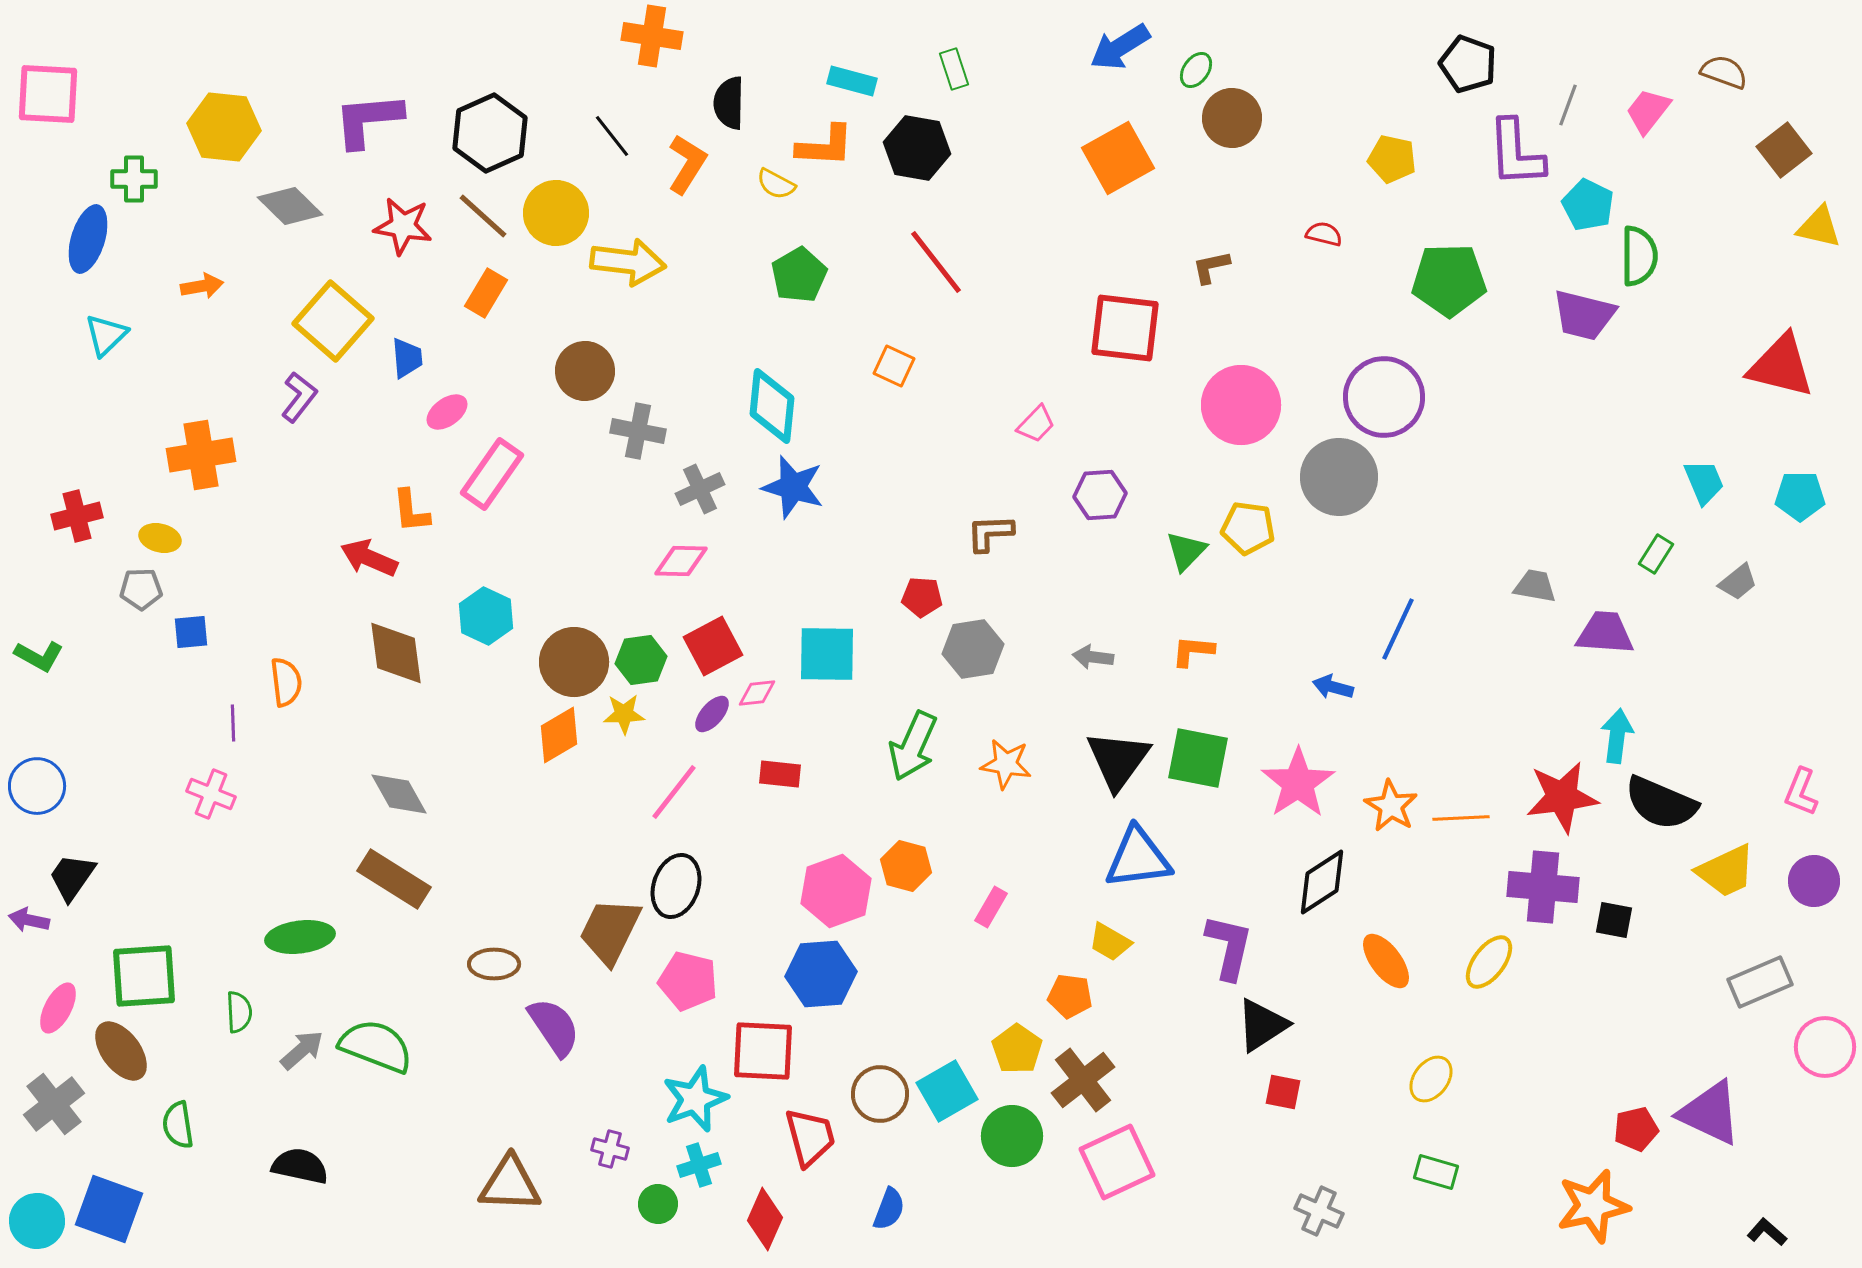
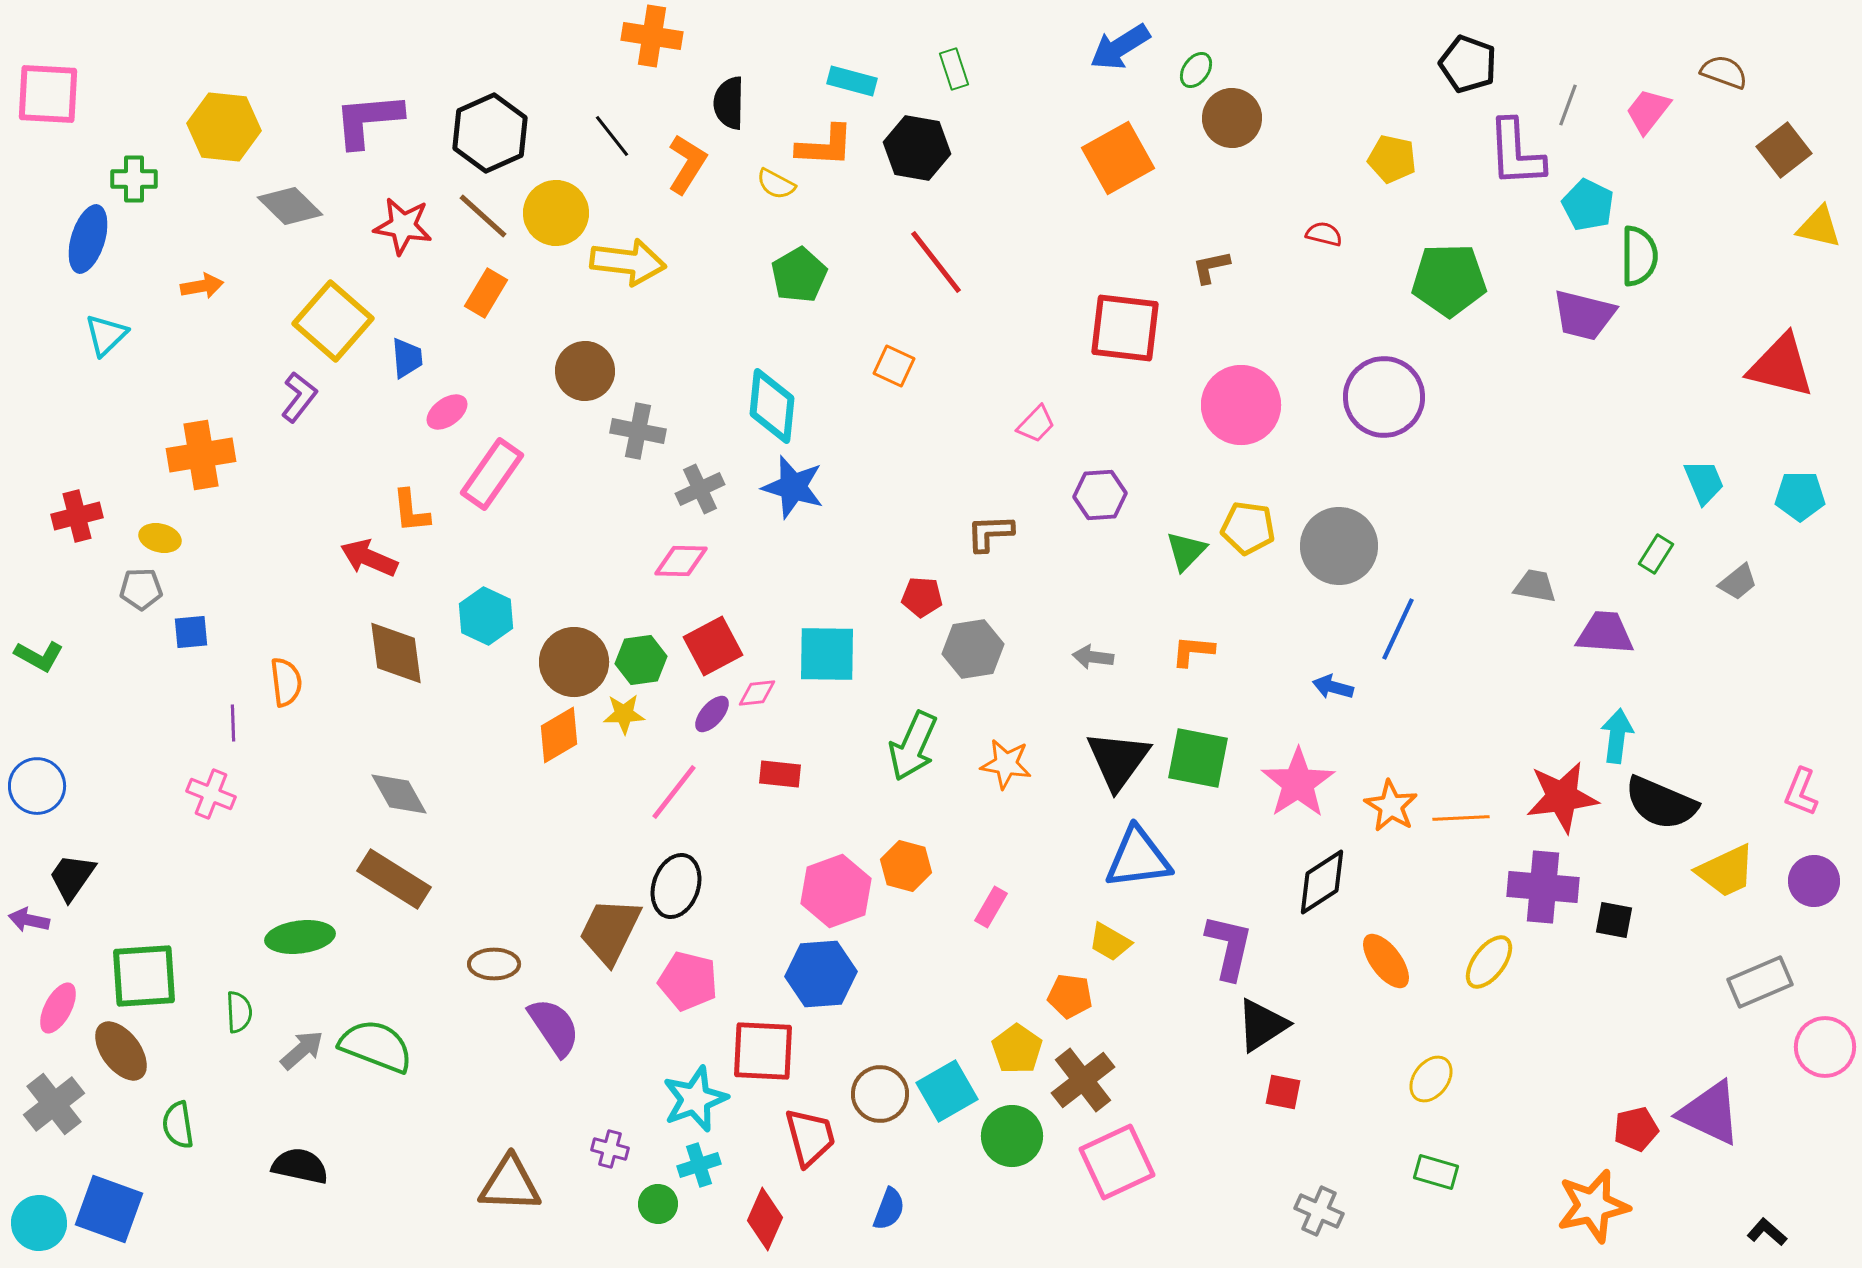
gray circle at (1339, 477): moved 69 px down
cyan circle at (37, 1221): moved 2 px right, 2 px down
